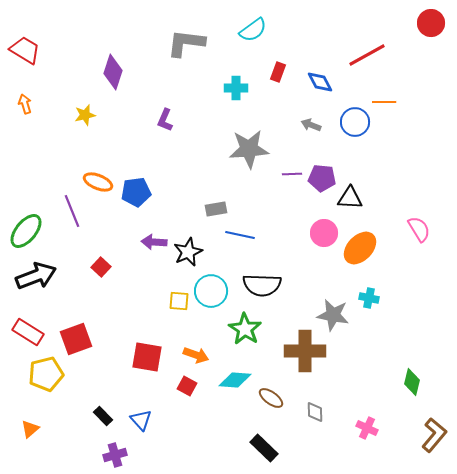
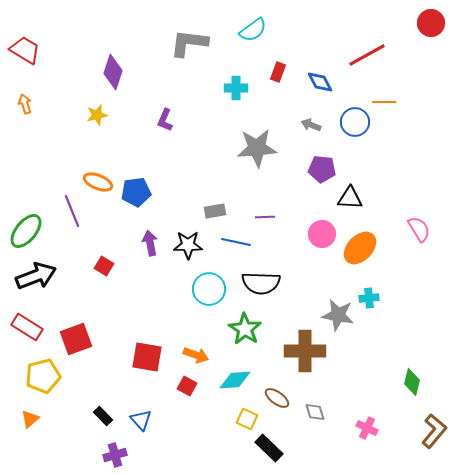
gray L-shape at (186, 43): moved 3 px right
yellow star at (85, 115): moved 12 px right
gray star at (249, 149): moved 8 px right, 1 px up
purple line at (292, 174): moved 27 px left, 43 px down
purple pentagon at (322, 178): moved 9 px up
gray rectangle at (216, 209): moved 1 px left, 2 px down
pink circle at (324, 233): moved 2 px left, 1 px down
blue line at (240, 235): moved 4 px left, 7 px down
purple arrow at (154, 242): moved 4 px left, 1 px down; rotated 75 degrees clockwise
black star at (188, 252): moved 7 px up; rotated 24 degrees clockwise
red square at (101, 267): moved 3 px right, 1 px up; rotated 12 degrees counterclockwise
black semicircle at (262, 285): moved 1 px left, 2 px up
cyan circle at (211, 291): moved 2 px left, 2 px up
cyan cross at (369, 298): rotated 18 degrees counterclockwise
yellow square at (179, 301): moved 68 px right, 118 px down; rotated 20 degrees clockwise
gray star at (333, 315): moved 5 px right
red rectangle at (28, 332): moved 1 px left, 5 px up
yellow pentagon at (46, 374): moved 3 px left, 2 px down
cyan diamond at (235, 380): rotated 8 degrees counterclockwise
brown ellipse at (271, 398): moved 6 px right
gray diamond at (315, 412): rotated 15 degrees counterclockwise
orange triangle at (30, 429): moved 10 px up
brown L-shape at (434, 435): moved 4 px up
black rectangle at (264, 448): moved 5 px right
